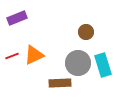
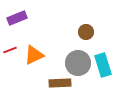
red line: moved 2 px left, 6 px up
